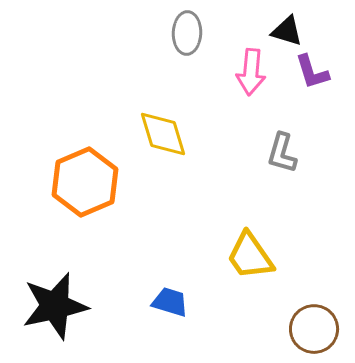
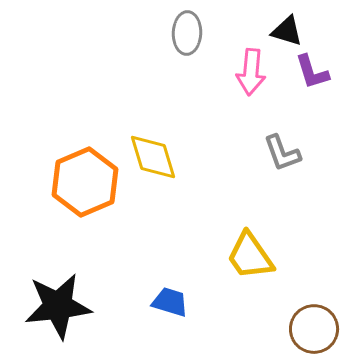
yellow diamond: moved 10 px left, 23 px down
gray L-shape: rotated 36 degrees counterclockwise
black star: moved 3 px right; rotated 6 degrees clockwise
